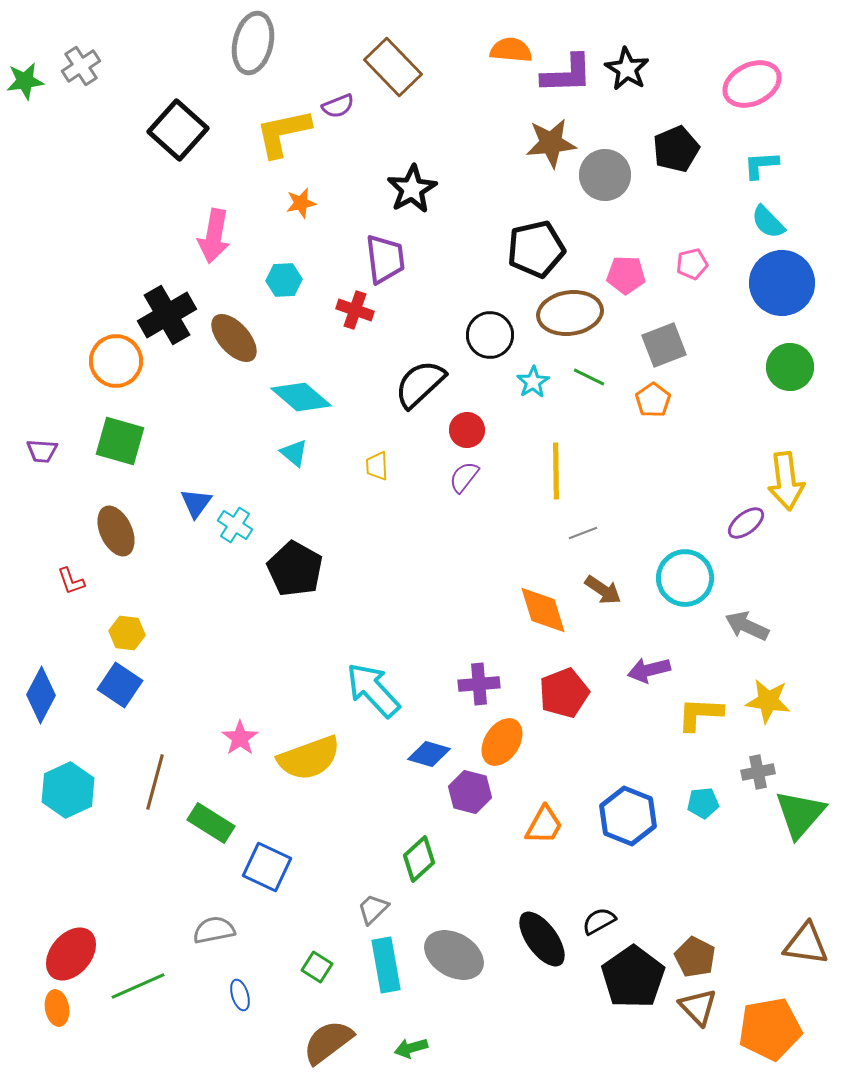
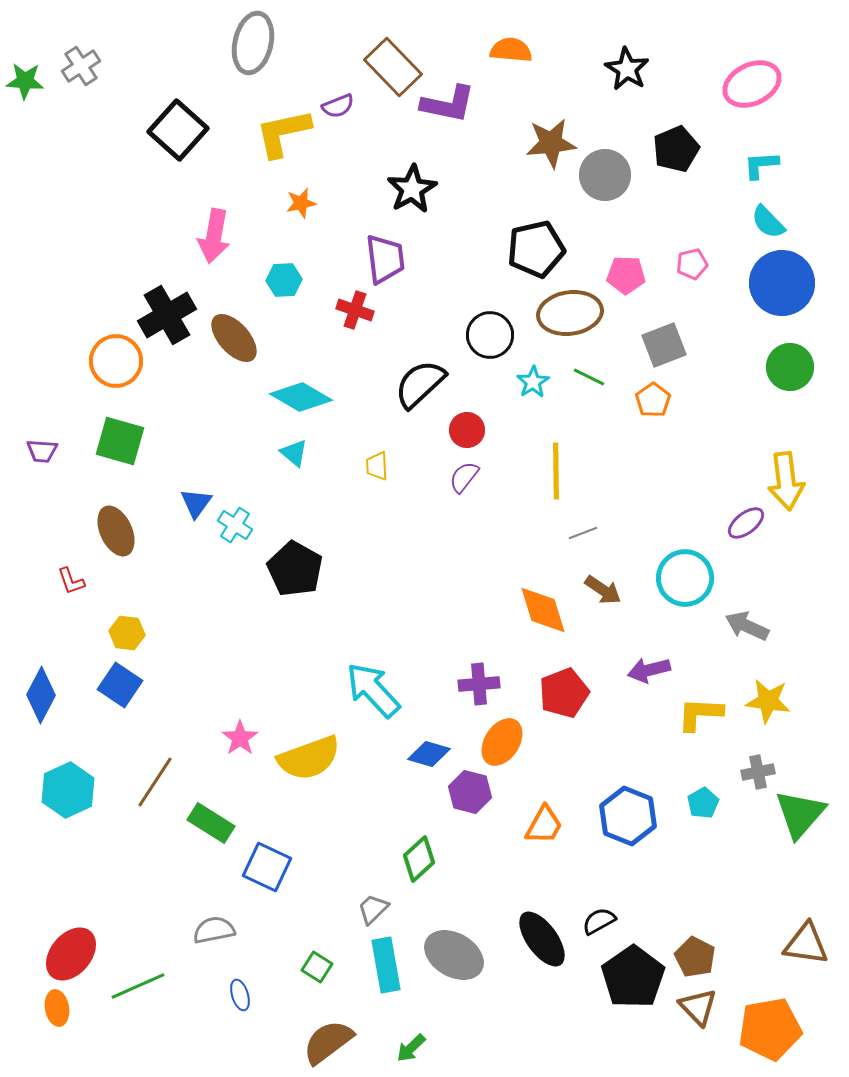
purple L-shape at (567, 74): moved 119 px left, 30 px down; rotated 14 degrees clockwise
green star at (25, 81): rotated 12 degrees clockwise
cyan diamond at (301, 397): rotated 10 degrees counterclockwise
brown line at (155, 782): rotated 18 degrees clockwise
cyan pentagon at (703, 803): rotated 24 degrees counterclockwise
green arrow at (411, 1048): rotated 28 degrees counterclockwise
